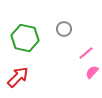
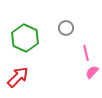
gray circle: moved 2 px right, 1 px up
green hexagon: rotated 12 degrees clockwise
pink line: rotated 63 degrees counterclockwise
